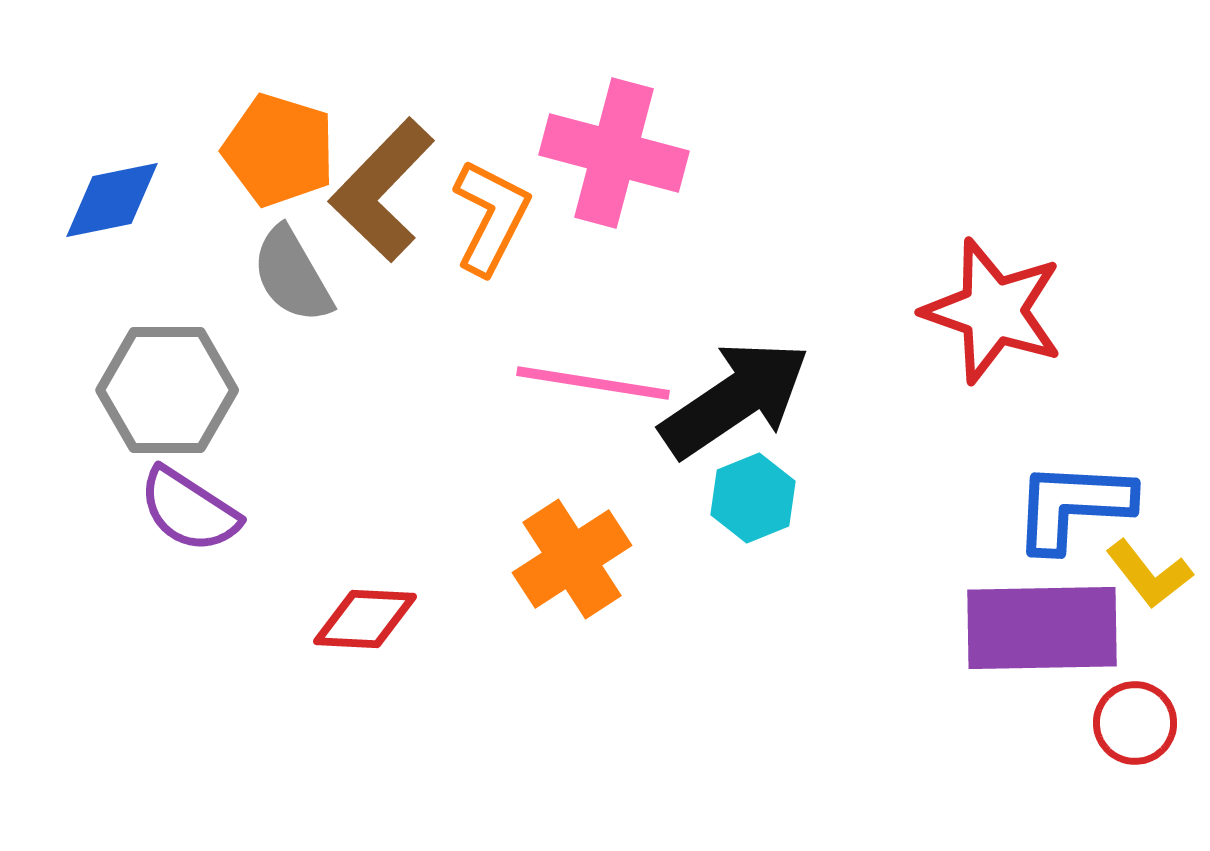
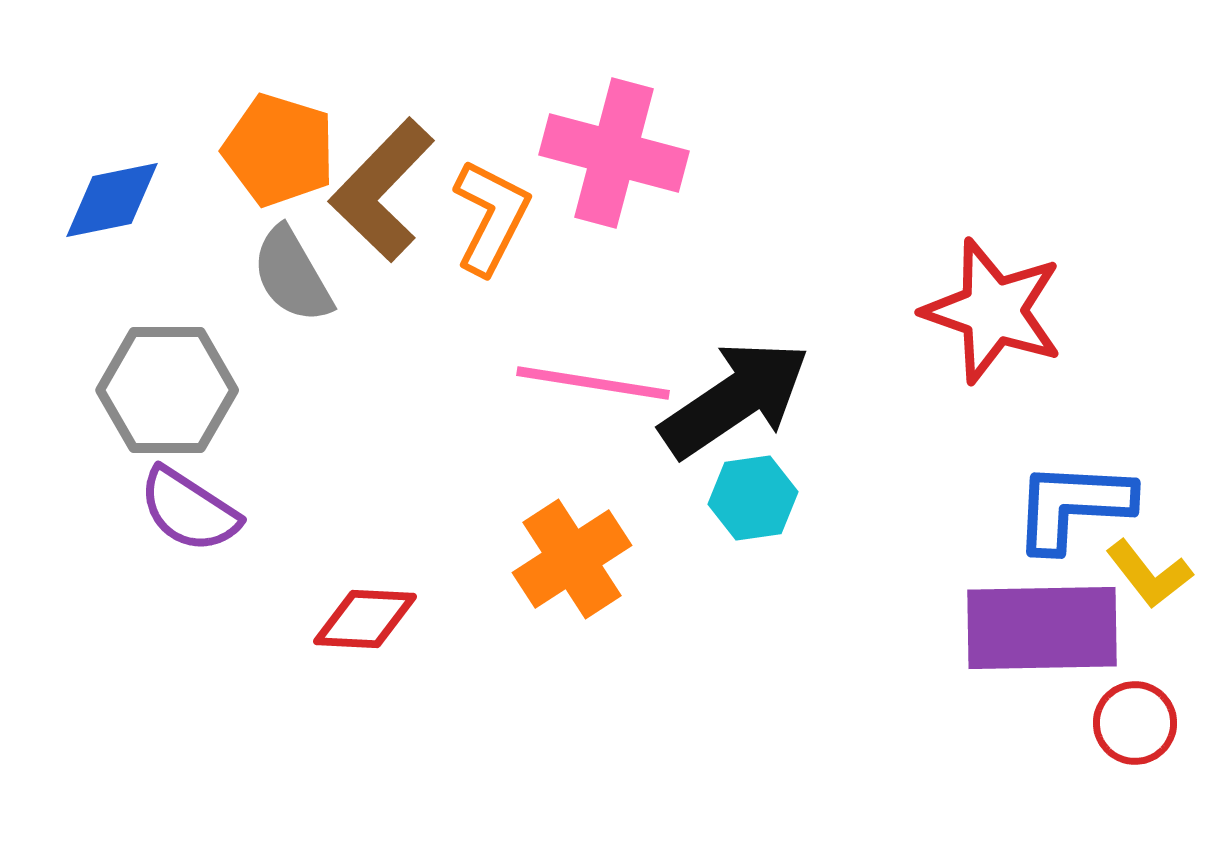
cyan hexagon: rotated 14 degrees clockwise
